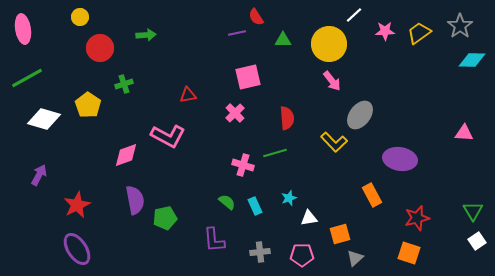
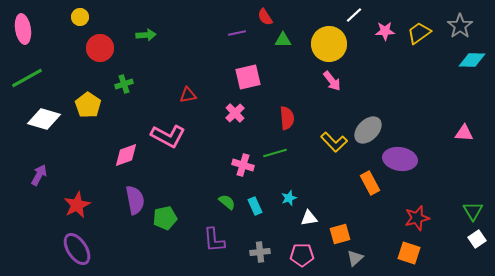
red semicircle at (256, 17): moved 9 px right
gray ellipse at (360, 115): moved 8 px right, 15 px down; rotated 8 degrees clockwise
orange rectangle at (372, 195): moved 2 px left, 12 px up
white square at (477, 241): moved 2 px up
